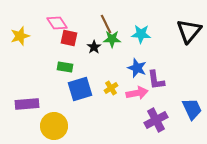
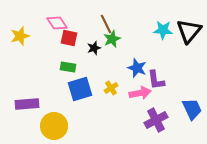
cyan star: moved 22 px right, 4 px up
green star: rotated 24 degrees counterclockwise
black star: moved 1 px down; rotated 16 degrees clockwise
green rectangle: moved 3 px right
pink arrow: moved 3 px right
